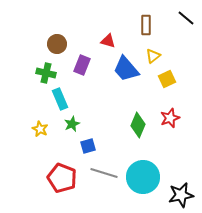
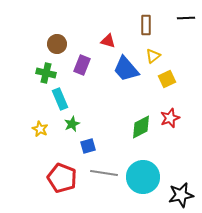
black line: rotated 42 degrees counterclockwise
green diamond: moved 3 px right, 2 px down; rotated 40 degrees clockwise
gray line: rotated 8 degrees counterclockwise
